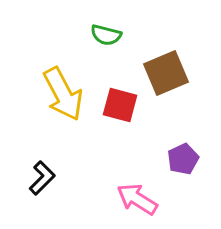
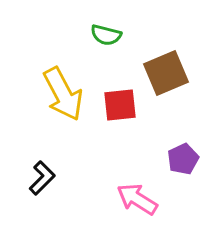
red square: rotated 21 degrees counterclockwise
